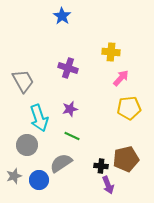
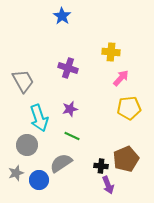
brown pentagon: rotated 10 degrees counterclockwise
gray star: moved 2 px right, 3 px up
